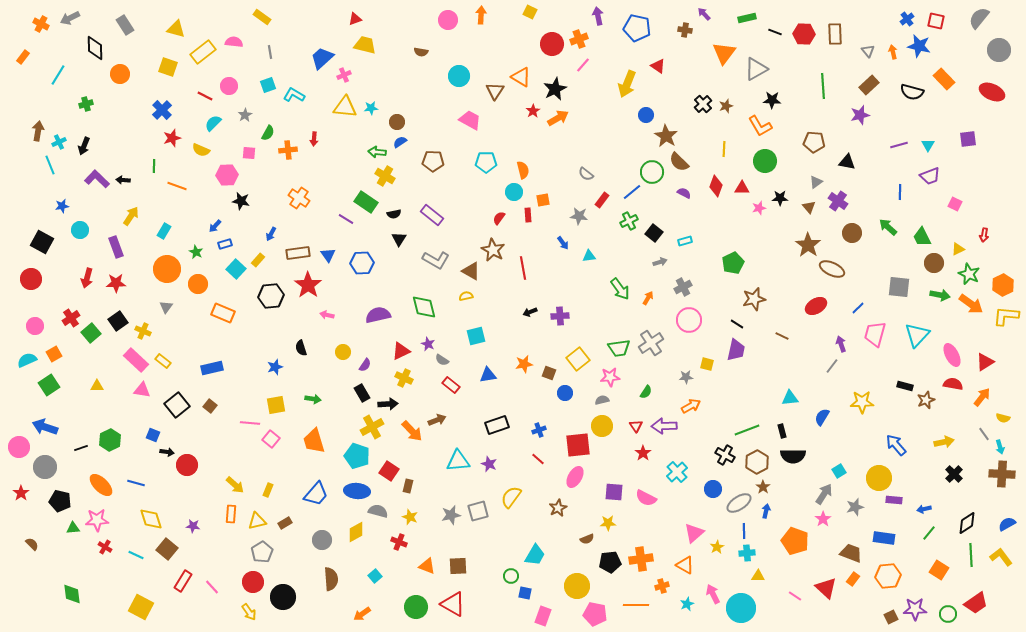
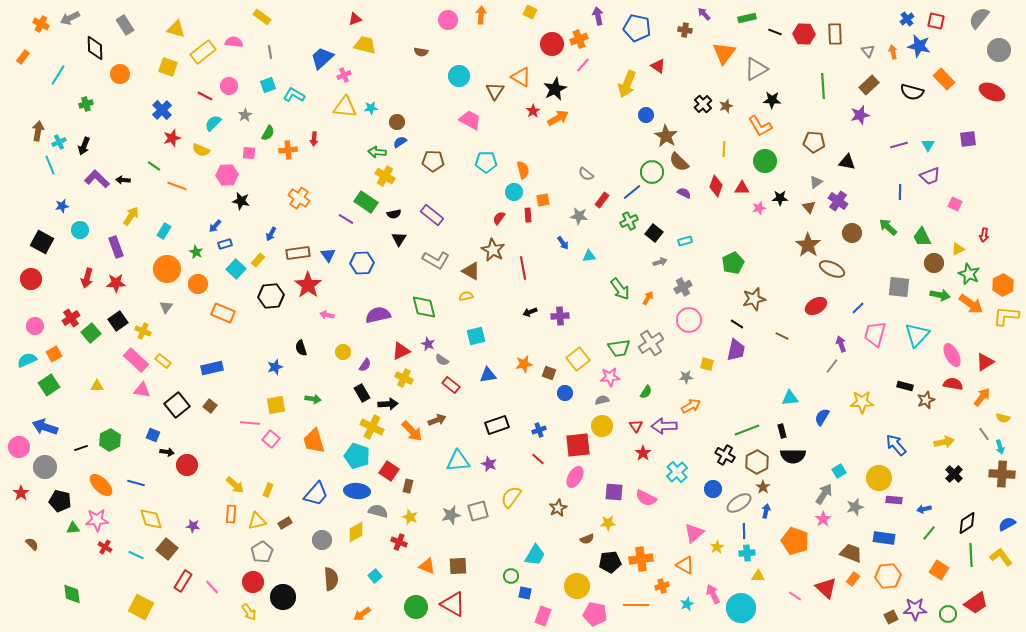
green line at (154, 166): rotated 56 degrees counterclockwise
yellow cross at (372, 427): rotated 35 degrees counterclockwise
